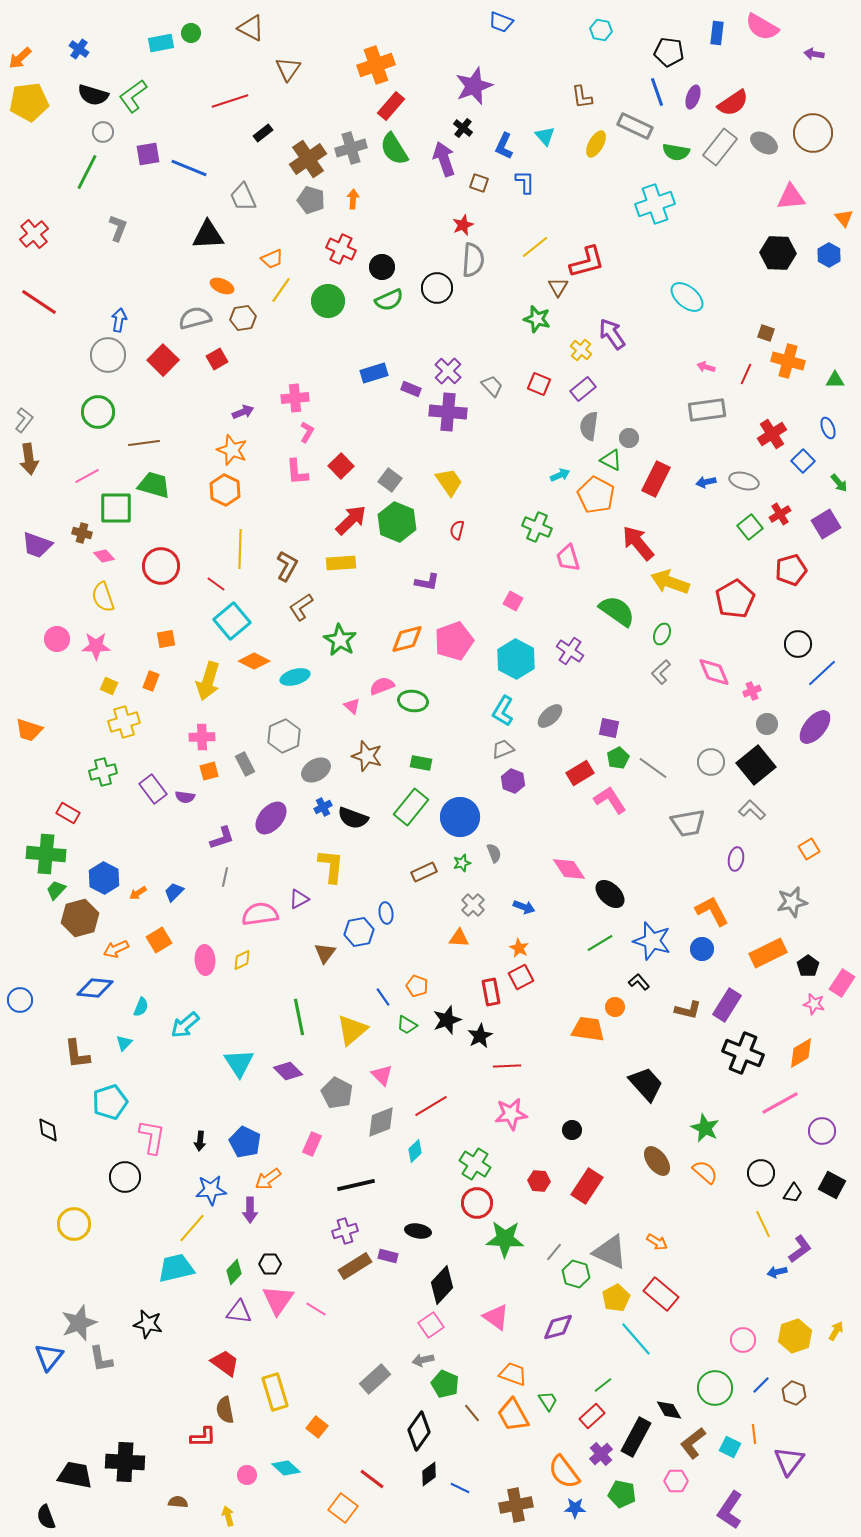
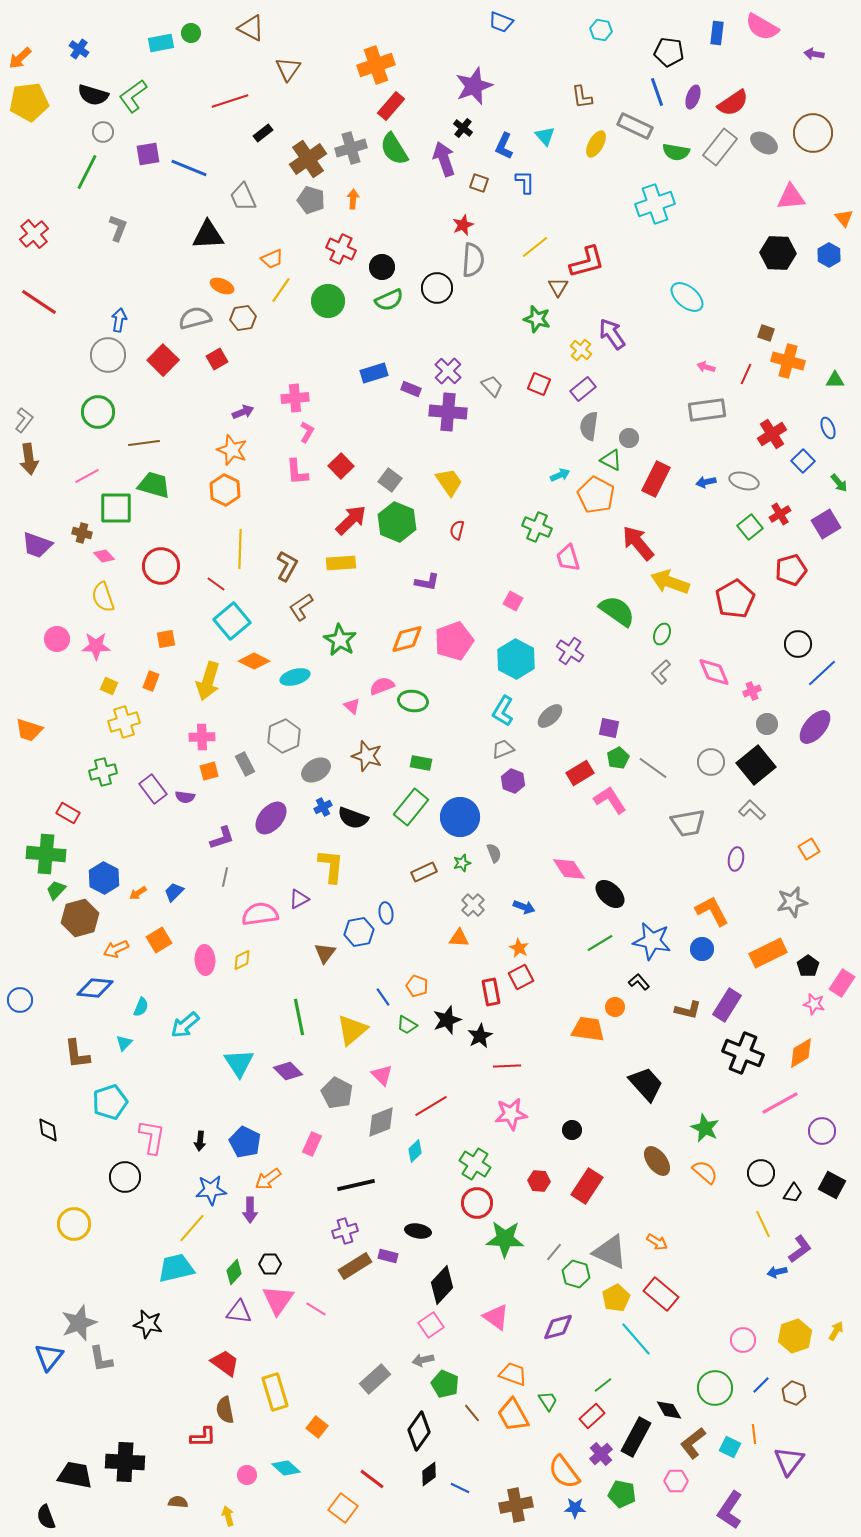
blue star at (652, 941): rotated 6 degrees counterclockwise
